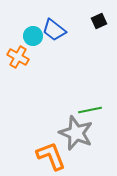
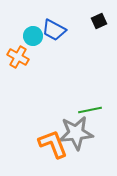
blue trapezoid: rotated 10 degrees counterclockwise
gray star: rotated 28 degrees counterclockwise
orange L-shape: moved 2 px right, 12 px up
